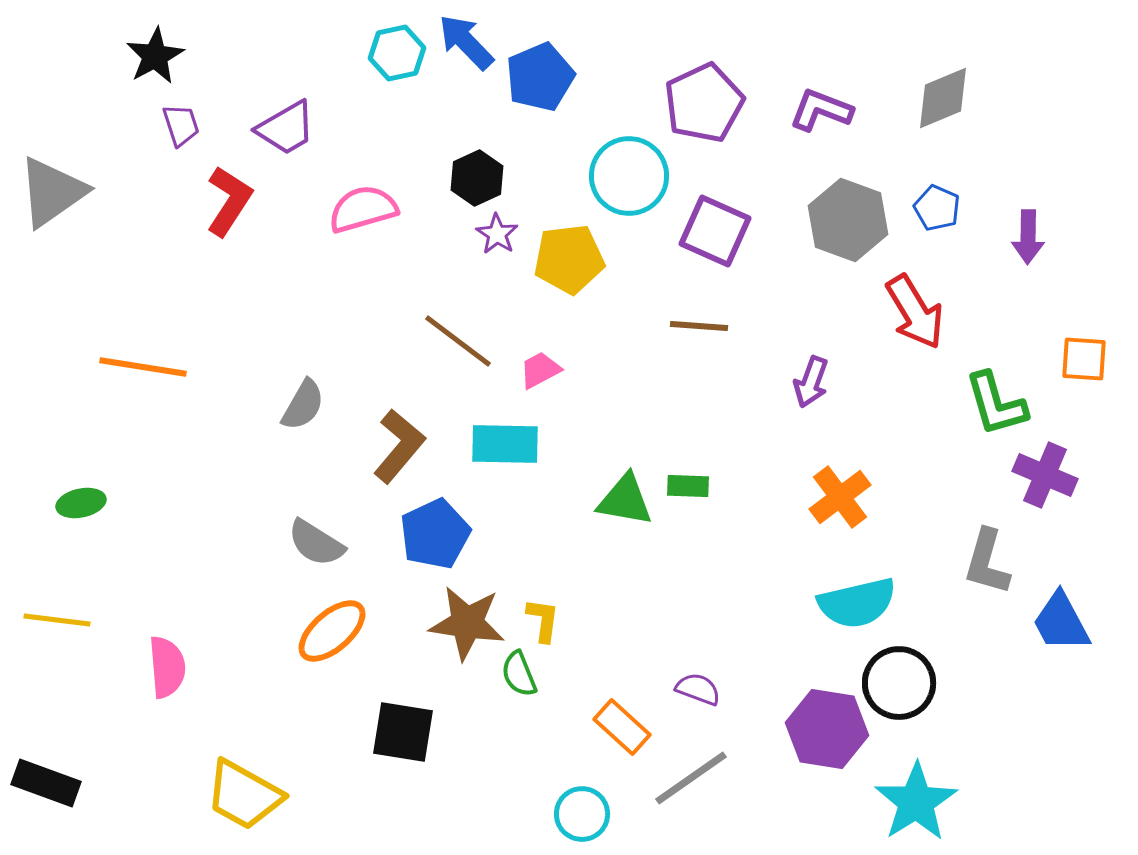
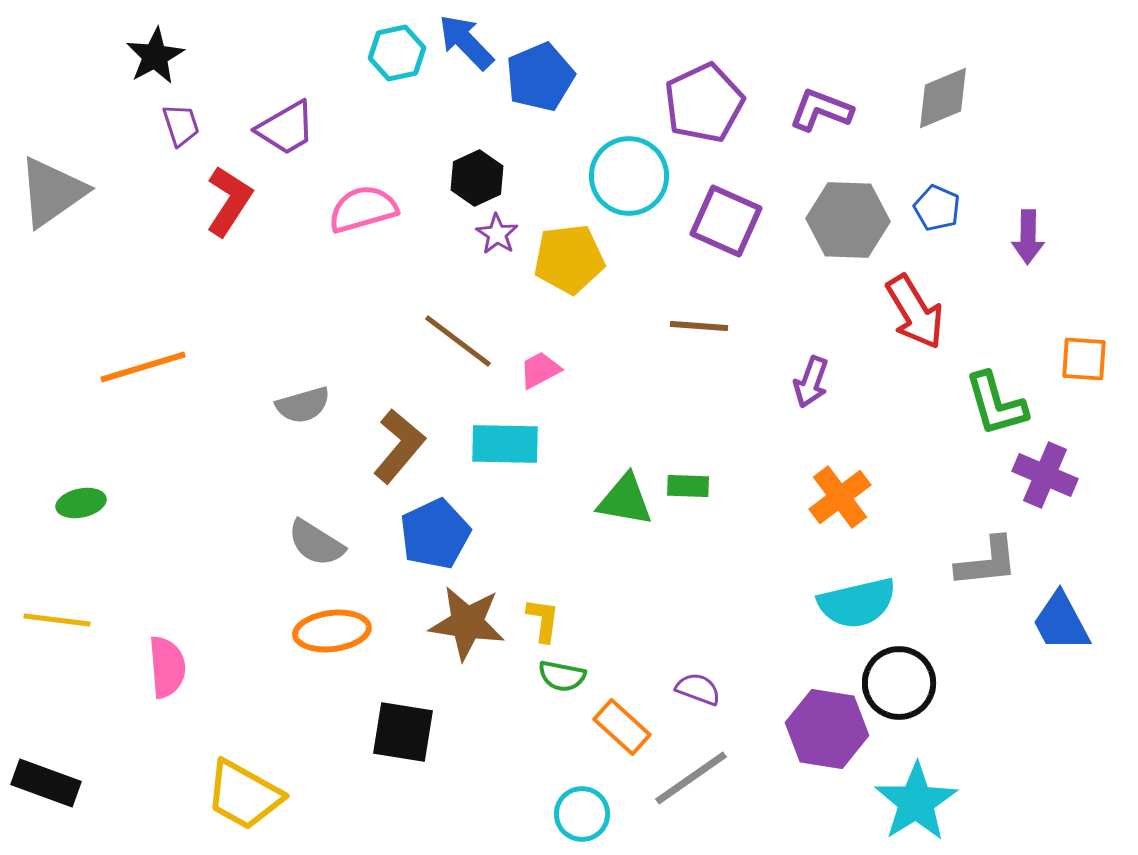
gray hexagon at (848, 220): rotated 18 degrees counterclockwise
purple square at (715, 231): moved 11 px right, 10 px up
orange line at (143, 367): rotated 26 degrees counterclockwise
gray semicircle at (303, 405): rotated 44 degrees clockwise
gray L-shape at (987, 562): rotated 112 degrees counterclockwise
orange ellipse at (332, 631): rotated 34 degrees clockwise
green semicircle at (519, 674): moved 43 px right, 2 px down; rotated 57 degrees counterclockwise
